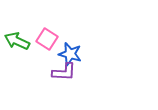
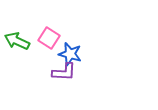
pink square: moved 2 px right, 1 px up
